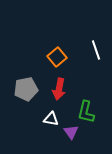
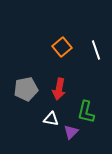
orange square: moved 5 px right, 10 px up
purple triangle: rotated 21 degrees clockwise
